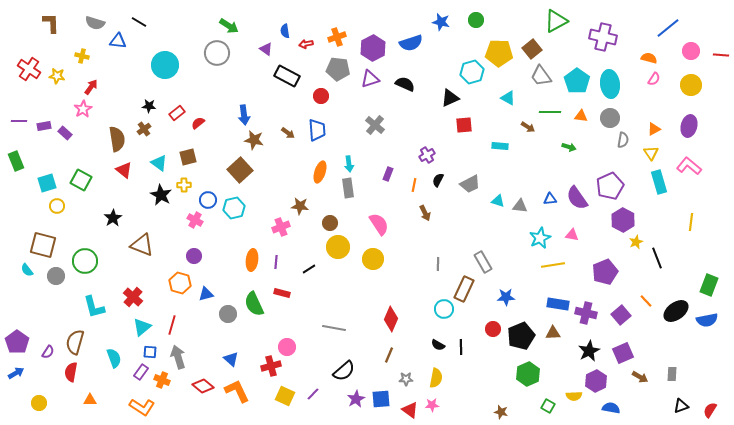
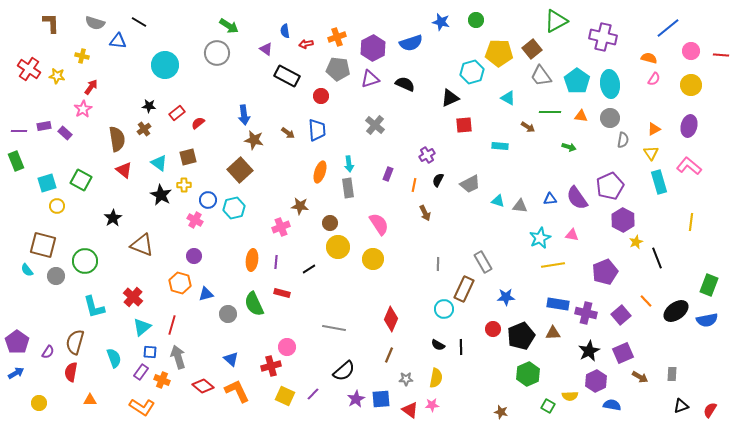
purple line at (19, 121): moved 10 px down
yellow semicircle at (574, 396): moved 4 px left
blue semicircle at (611, 408): moved 1 px right, 3 px up
